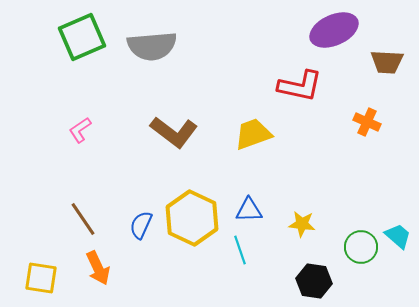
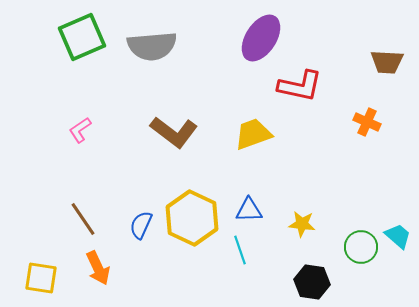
purple ellipse: moved 73 px left, 8 px down; rotated 33 degrees counterclockwise
black hexagon: moved 2 px left, 1 px down
